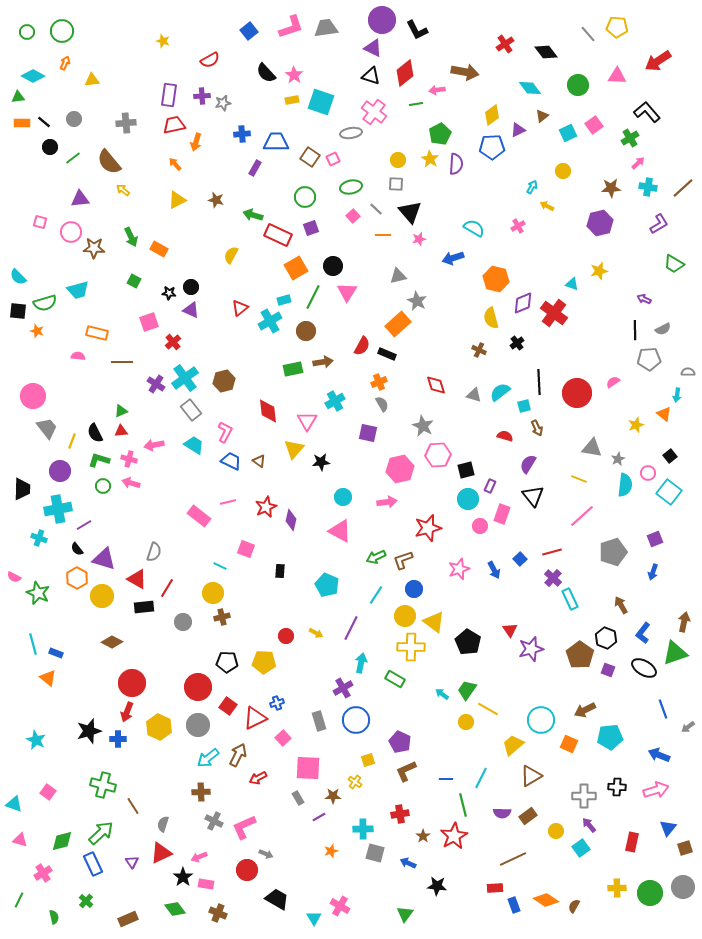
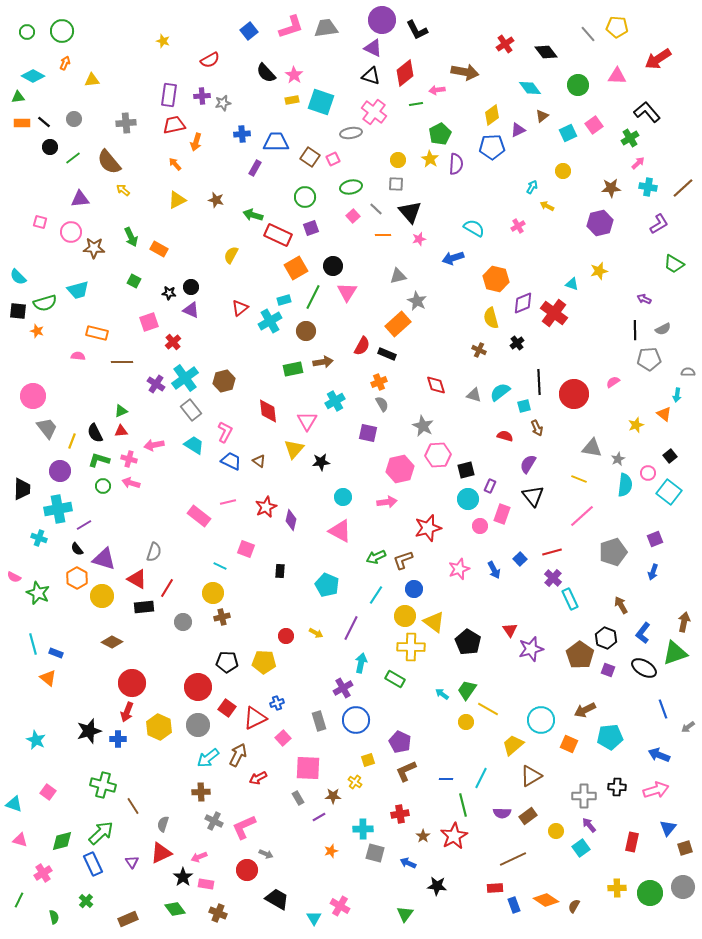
red arrow at (658, 61): moved 2 px up
red circle at (577, 393): moved 3 px left, 1 px down
red square at (228, 706): moved 1 px left, 2 px down
